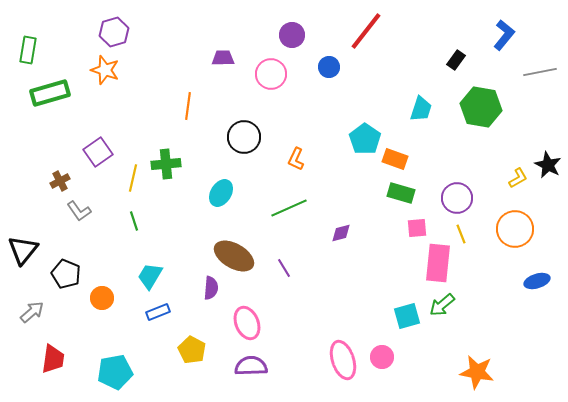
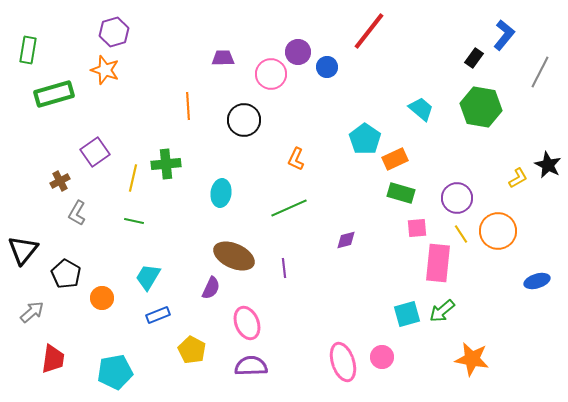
red line at (366, 31): moved 3 px right
purple circle at (292, 35): moved 6 px right, 17 px down
black rectangle at (456, 60): moved 18 px right, 2 px up
blue circle at (329, 67): moved 2 px left
gray line at (540, 72): rotated 52 degrees counterclockwise
green rectangle at (50, 93): moved 4 px right, 1 px down
orange line at (188, 106): rotated 12 degrees counterclockwise
cyan trapezoid at (421, 109): rotated 68 degrees counterclockwise
black circle at (244, 137): moved 17 px up
purple square at (98, 152): moved 3 px left
orange rectangle at (395, 159): rotated 45 degrees counterclockwise
cyan ellipse at (221, 193): rotated 24 degrees counterclockwise
gray L-shape at (79, 211): moved 2 px left, 2 px down; rotated 65 degrees clockwise
green line at (134, 221): rotated 60 degrees counterclockwise
orange circle at (515, 229): moved 17 px left, 2 px down
purple diamond at (341, 233): moved 5 px right, 7 px down
yellow line at (461, 234): rotated 12 degrees counterclockwise
brown ellipse at (234, 256): rotated 6 degrees counterclockwise
purple line at (284, 268): rotated 24 degrees clockwise
black pentagon at (66, 274): rotated 8 degrees clockwise
cyan trapezoid at (150, 276): moved 2 px left, 1 px down
purple semicircle at (211, 288): rotated 20 degrees clockwise
green arrow at (442, 305): moved 6 px down
blue rectangle at (158, 312): moved 3 px down
cyan square at (407, 316): moved 2 px up
pink ellipse at (343, 360): moved 2 px down
orange star at (477, 372): moved 5 px left, 13 px up
